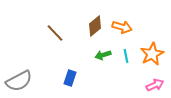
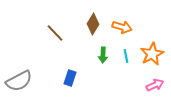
brown diamond: moved 2 px left, 2 px up; rotated 20 degrees counterclockwise
green arrow: rotated 70 degrees counterclockwise
